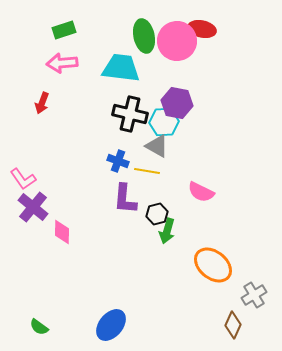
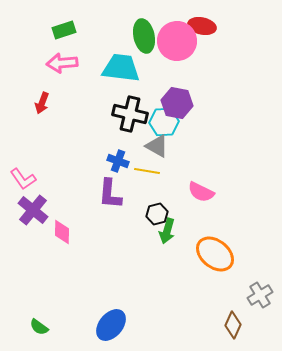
red ellipse: moved 3 px up
purple L-shape: moved 15 px left, 5 px up
purple cross: moved 3 px down
orange ellipse: moved 2 px right, 11 px up
gray cross: moved 6 px right
